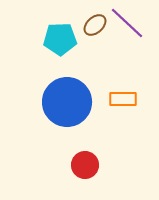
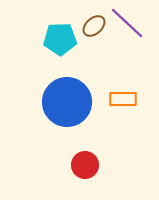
brown ellipse: moved 1 px left, 1 px down
